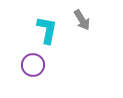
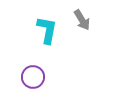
purple circle: moved 12 px down
